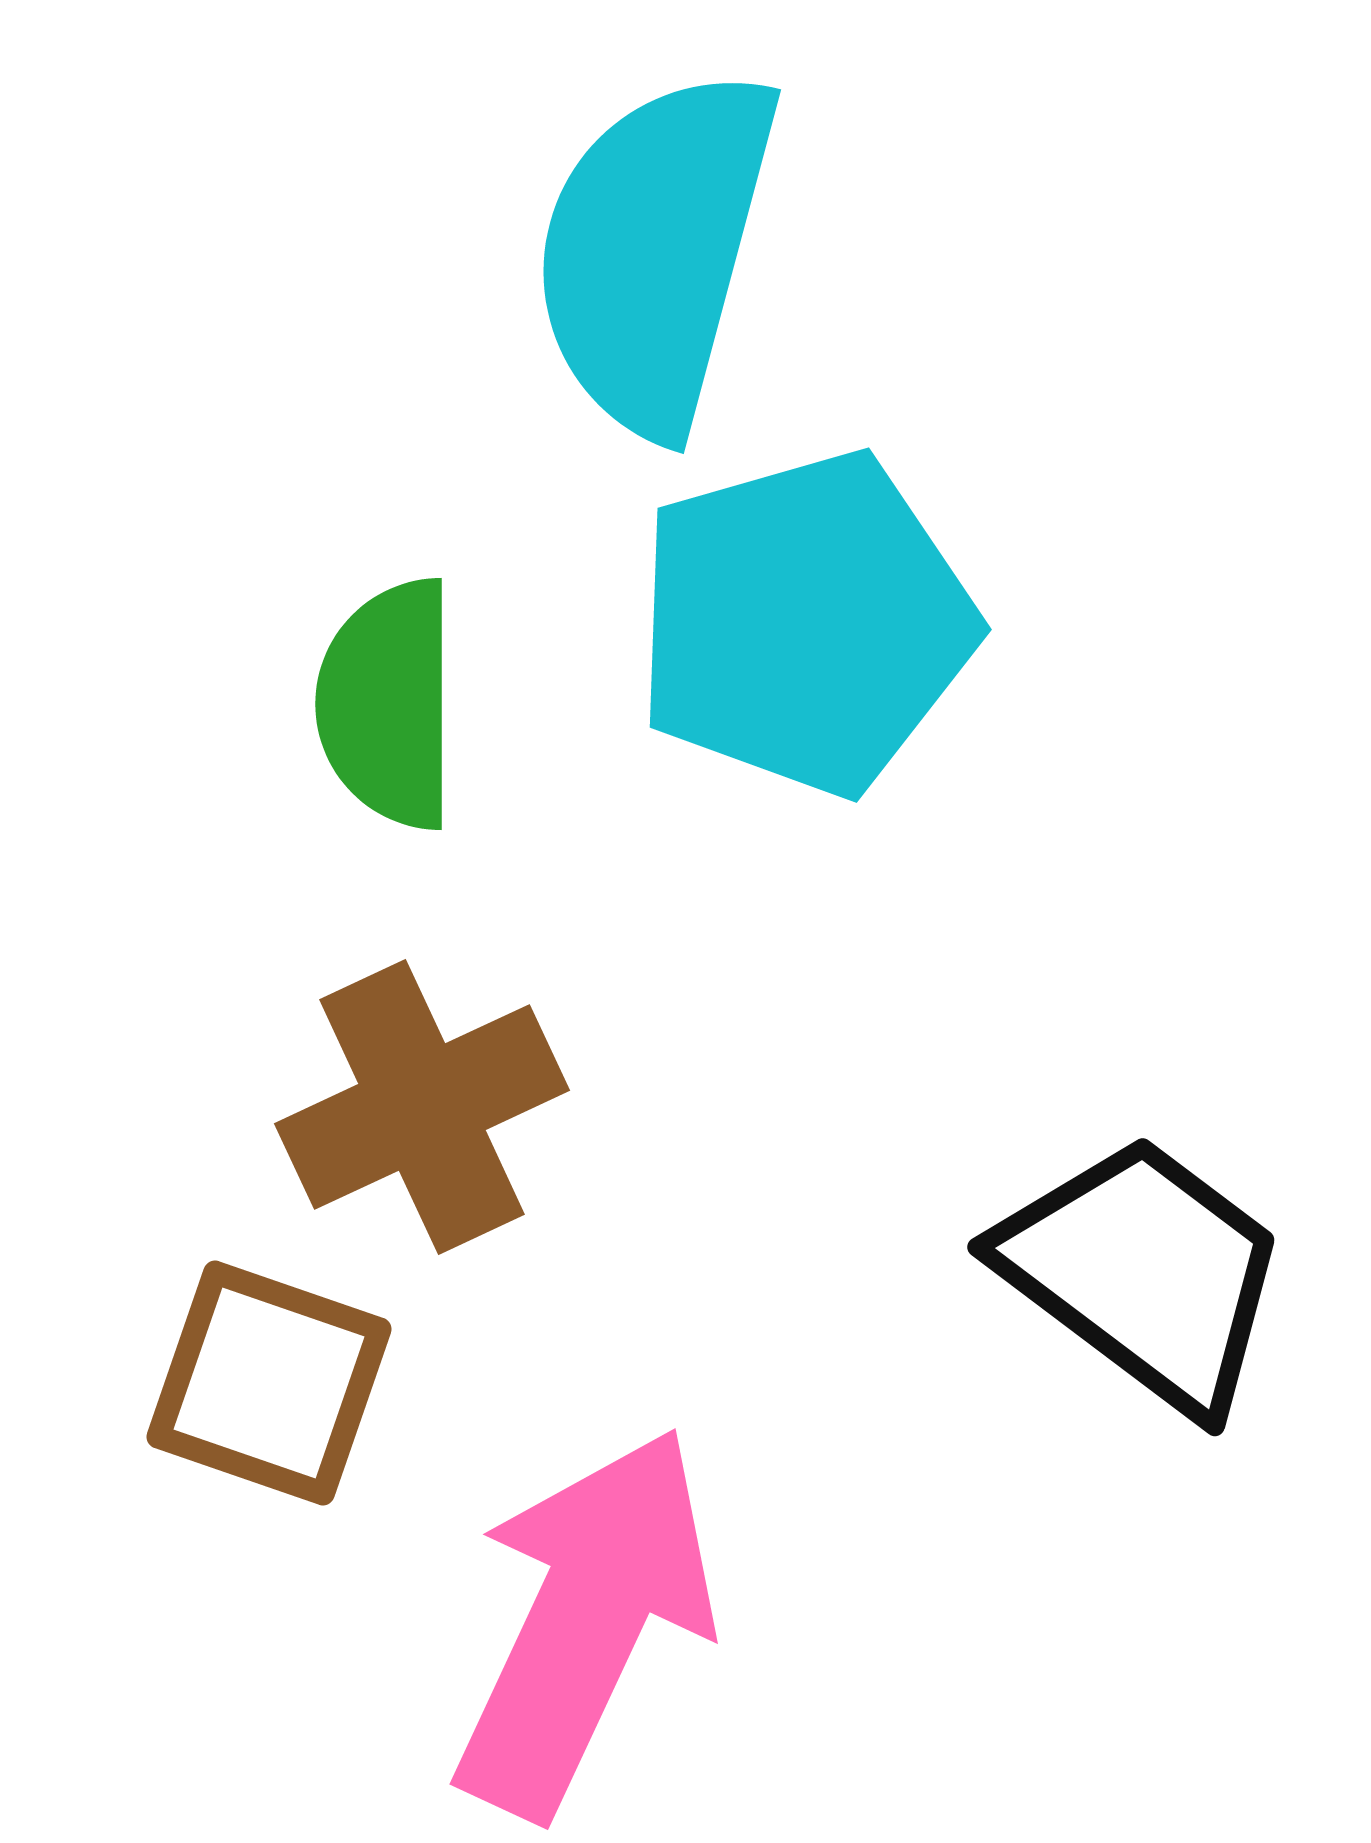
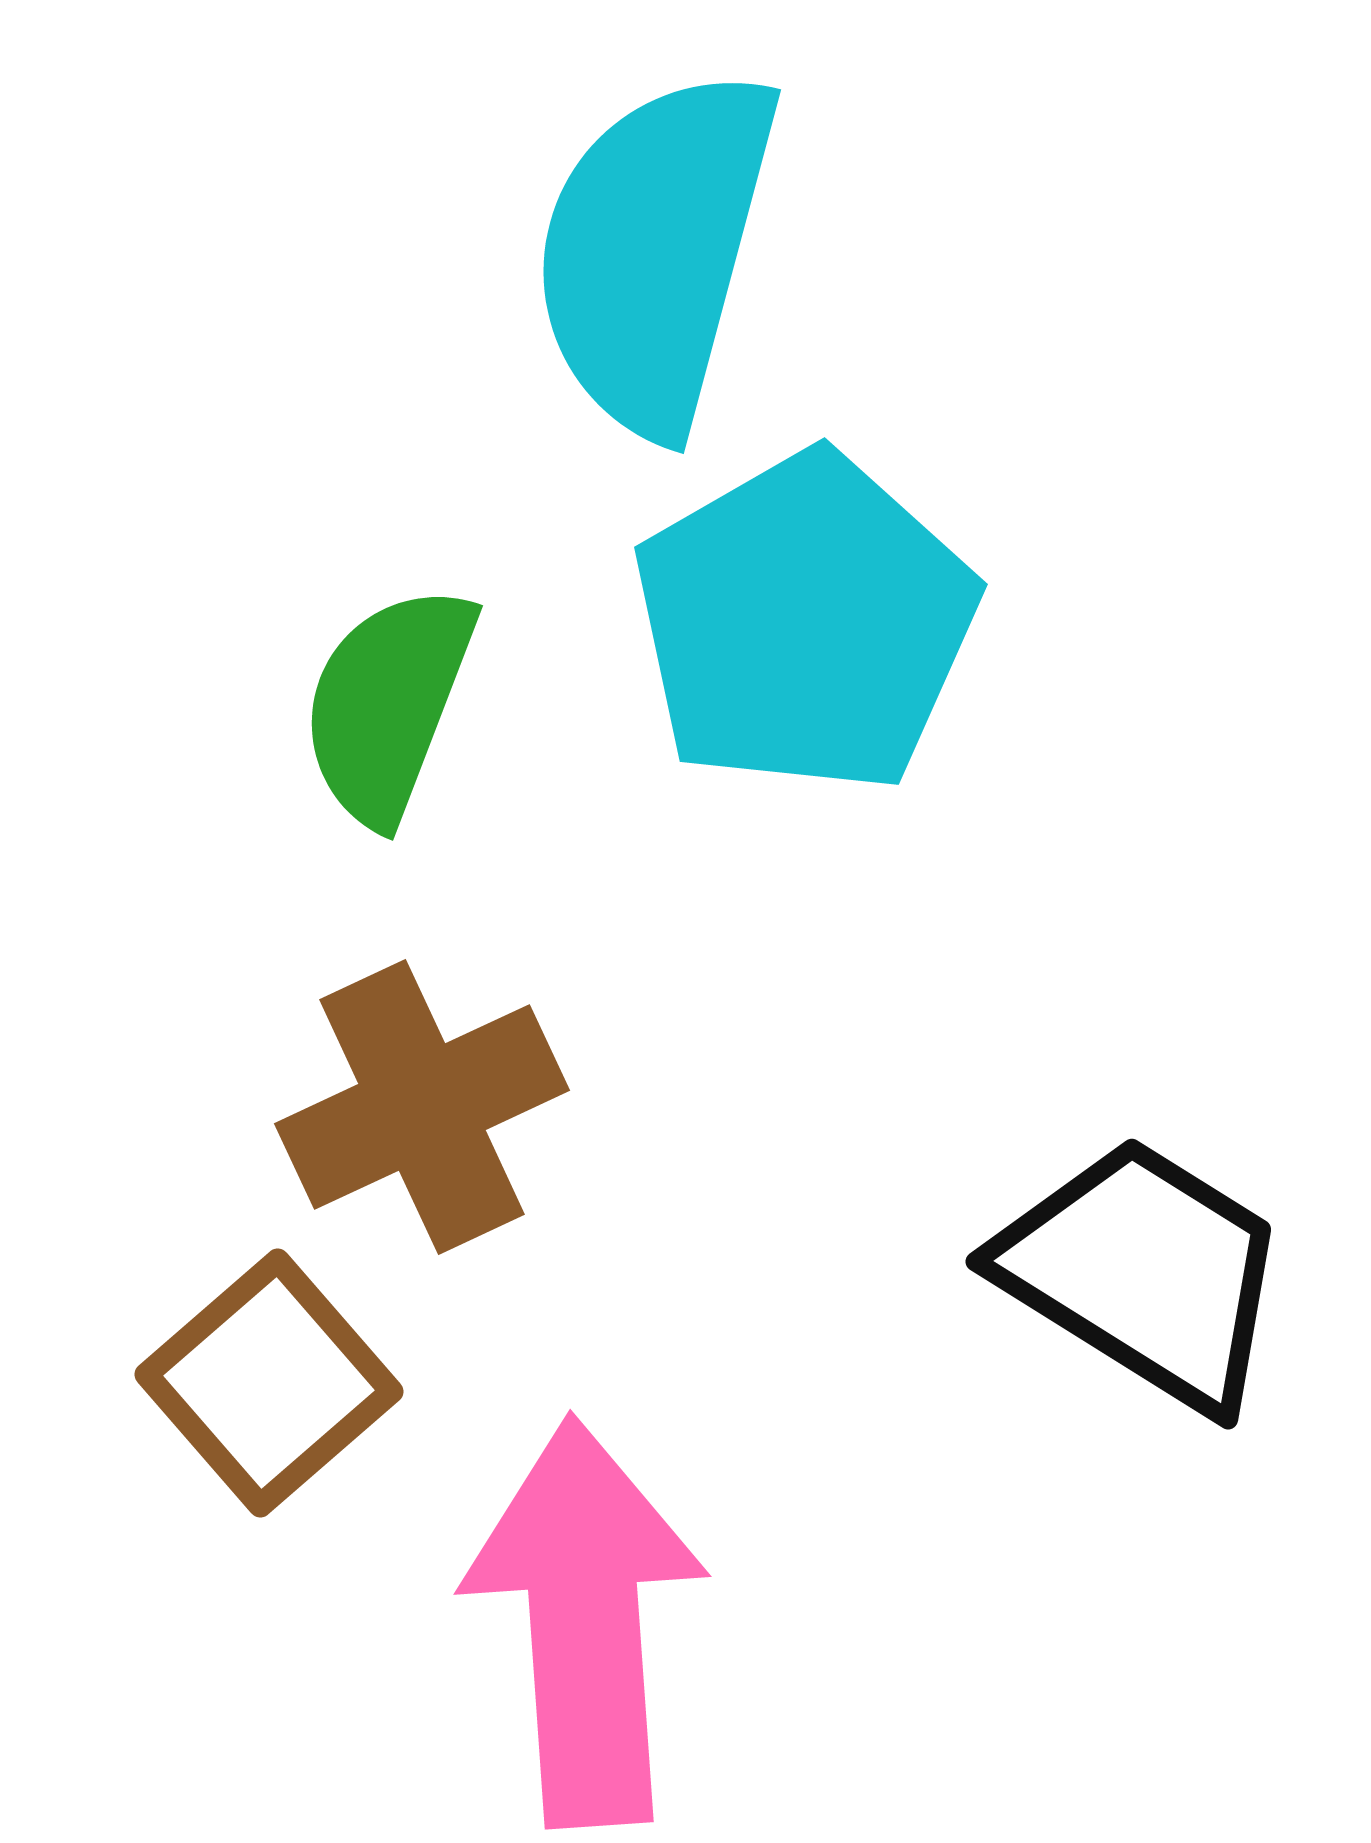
cyan pentagon: rotated 14 degrees counterclockwise
green semicircle: rotated 21 degrees clockwise
black trapezoid: rotated 5 degrees counterclockwise
brown square: rotated 30 degrees clockwise
pink arrow: rotated 29 degrees counterclockwise
